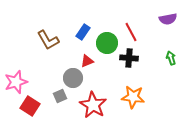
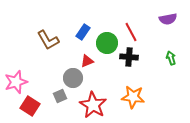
black cross: moved 1 px up
